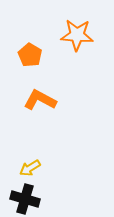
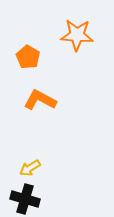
orange pentagon: moved 2 px left, 2 px down
